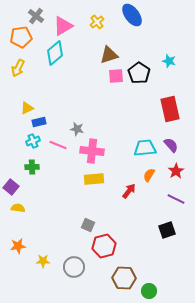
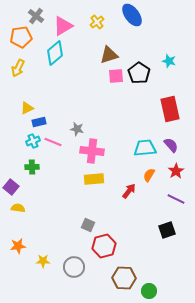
pink line: moved 5 px left, 3 px up
